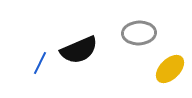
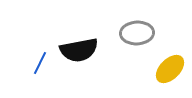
gray ellipse: moved 2 px left
black semicircle: rotated 12 degrees clockwise
